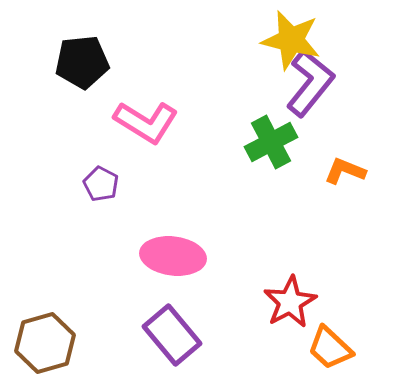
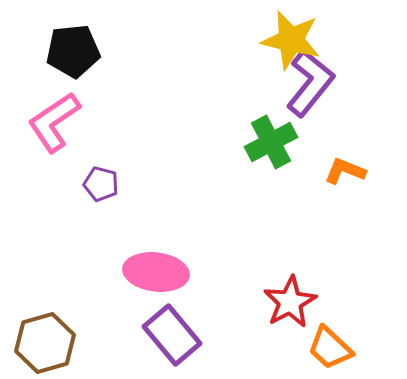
black pentagon: moved 9 px left, 11 px up
pink L-shape: moved 92 px left; rotated 114 degrees clockwise
purple pentagon: rotated 12 degrees counterclockwise
pink ellipse: moved 17 px left, 16 px down
